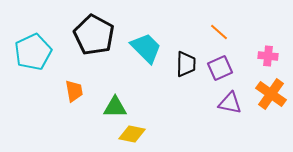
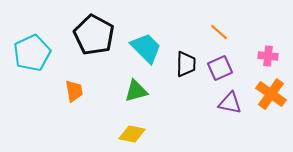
cyan pentagon: moved 1 px left, 1 px down
green triangle: moved 21 px right, 16 px up; rotated 15 degrees counterclockwise
